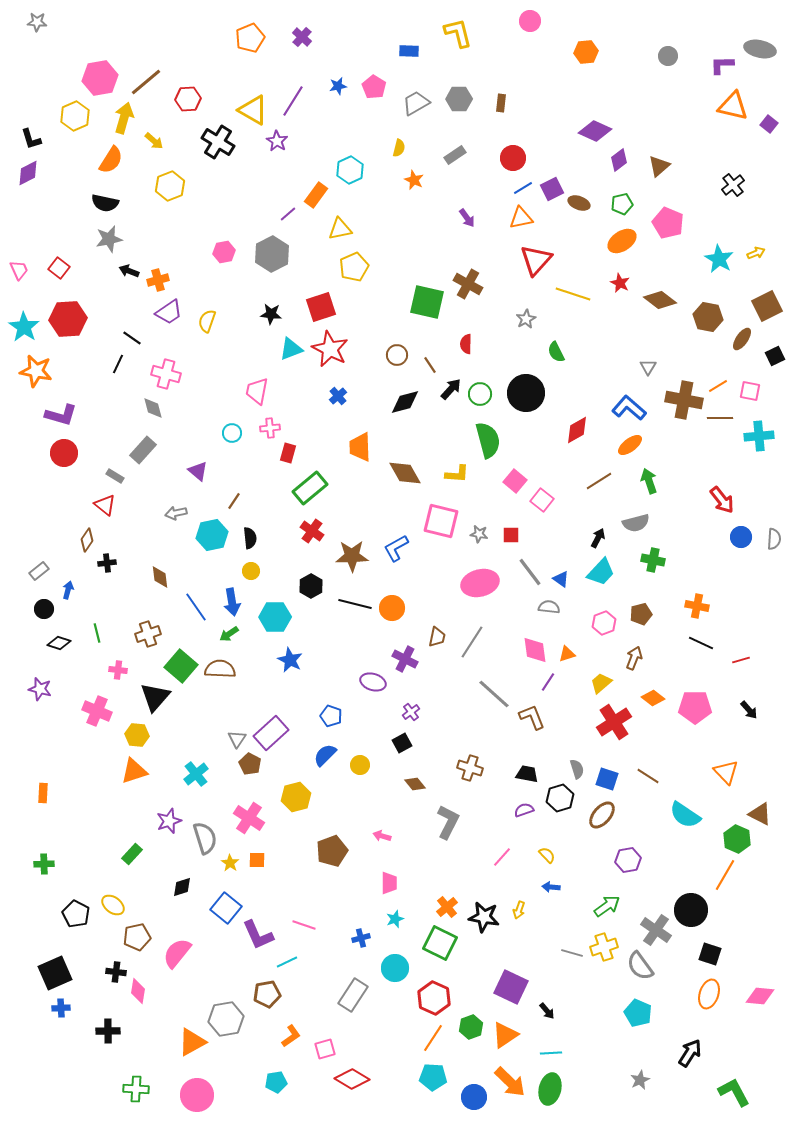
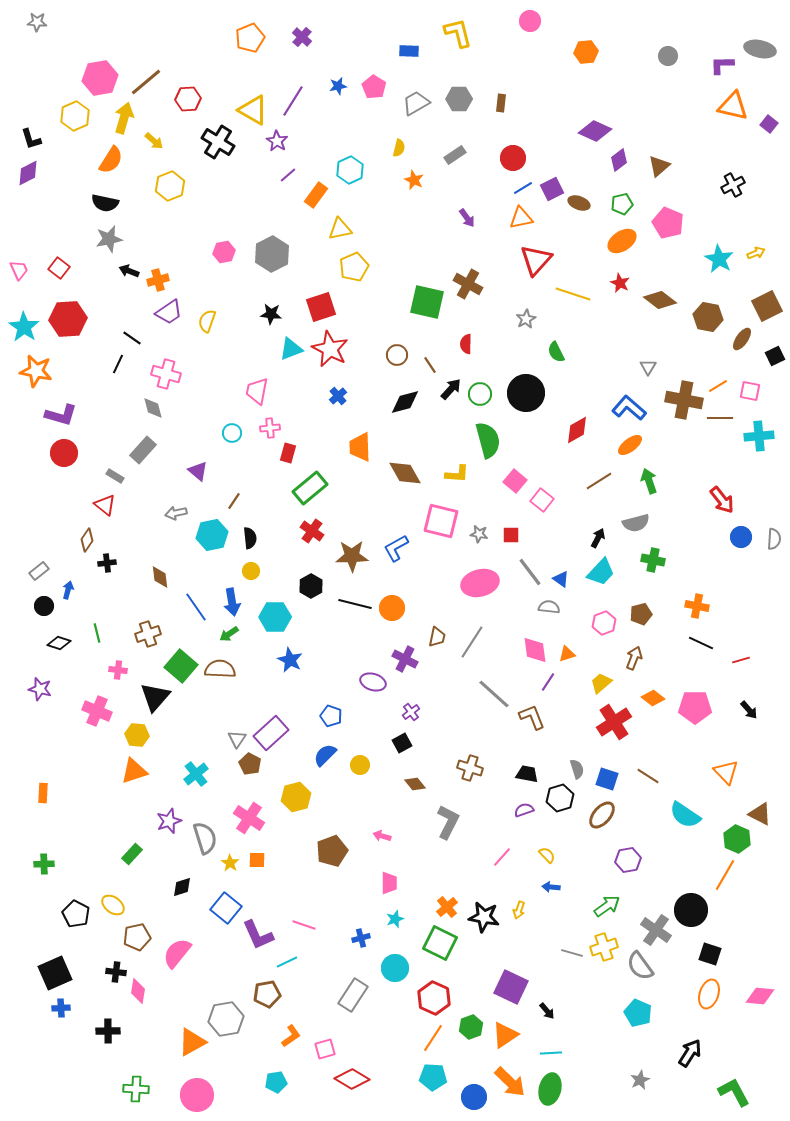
black cross at (733, 185): rotated 10 degrees clockwise
purple line at (288, 214): moved 39 px up
black circle at (44, 609): moved 3 px up
